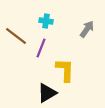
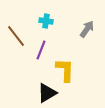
brown line: rotated 15 degrees clockwise
purple line: moved 2 px down
